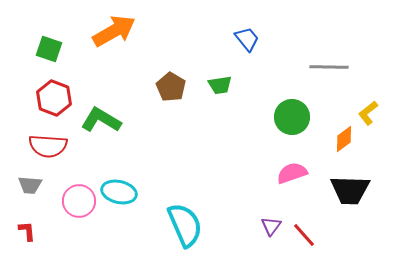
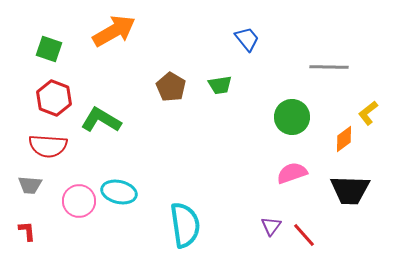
cyan semicircle: rotated 15 degrees clockwise
